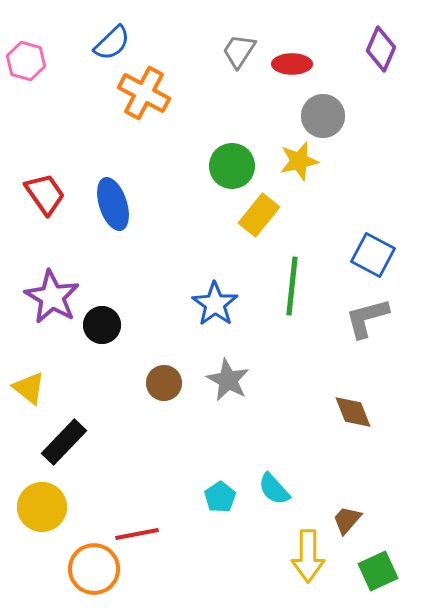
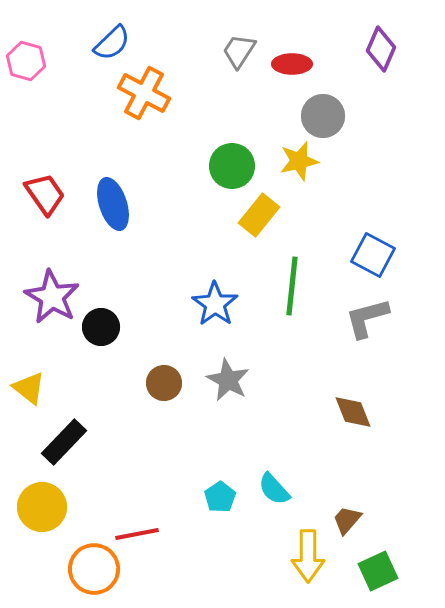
black circle: moved 1 px left, 2 px down
